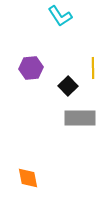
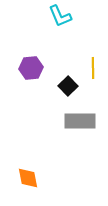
cyan L-shape: rotated 10 degrees clockwise
gray rectangle: moved 3 px down
